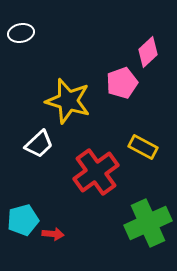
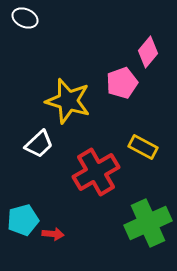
white ellipse: moved 4 px right, 15 px up; rotated 35 degrees clockwise
pink diamond: rotated 8 degrees counterclockwise
red cross: rotated 6 degrees clockwise
